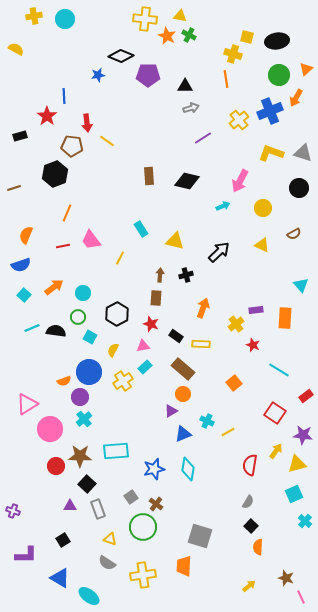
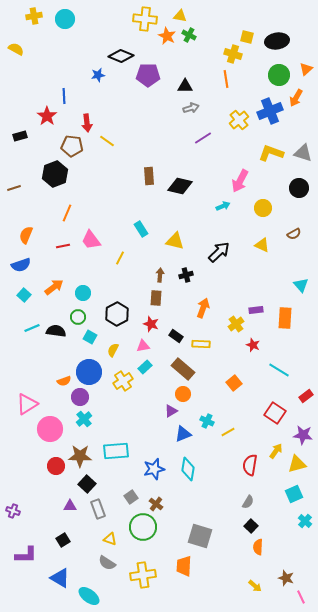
black diamond at (187, 181): moved 7 px left, 5 px down
yellow arrow at (249, 586): moved 6 px right; rotated 80 degrees clockwise
